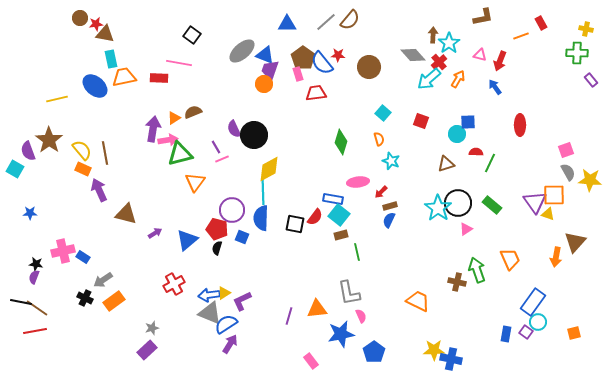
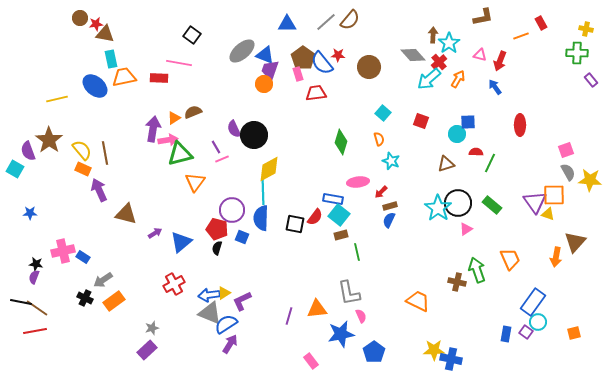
blue triangle at (187, 240): moved 6 px left, 2 px down
